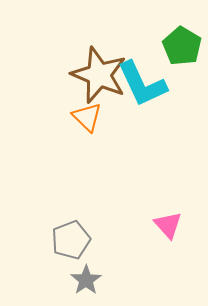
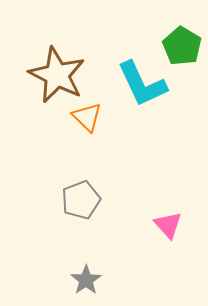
brown star: moved 42 px left; rotated 4 degrees clockwise
gray pentagon: moved 10 px right, 40 px up
